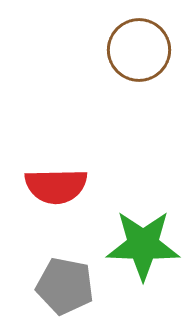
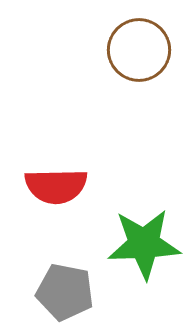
green star: moved 1 px right, 1 px up; rotated 4 degrees counterclockwise
gray pentagon: moved 6 px down
